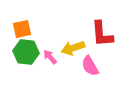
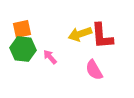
red L-shape: moved 2 px down
yellow arrow: moved 7 px right, 14 px up
green hexagon: moved 3 px left, 3 px up
pink semicircle: moved 4 px right, 4 px down
